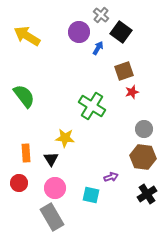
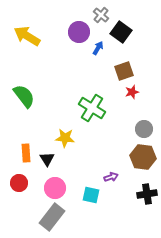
green cross: moved 2 px down
black triangle: moved 4 px left
black cross: rotated 24 degrees clockwise
gray rectangle: rotated 68 degrees clockwise
